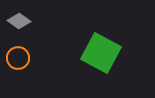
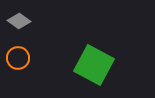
green square: moved 7 px left, 12 px down
